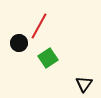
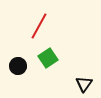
black circle: moved 1 px left, 23 px down
